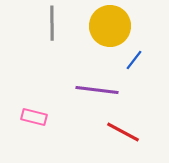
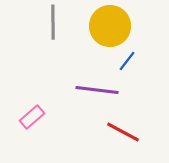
gray line: moved 1 px right, 1 px up
blue line: moved 7 px left, 1 px down
pink rectangle: moved 2 px left; rotated 55 degrees counterclockwise
